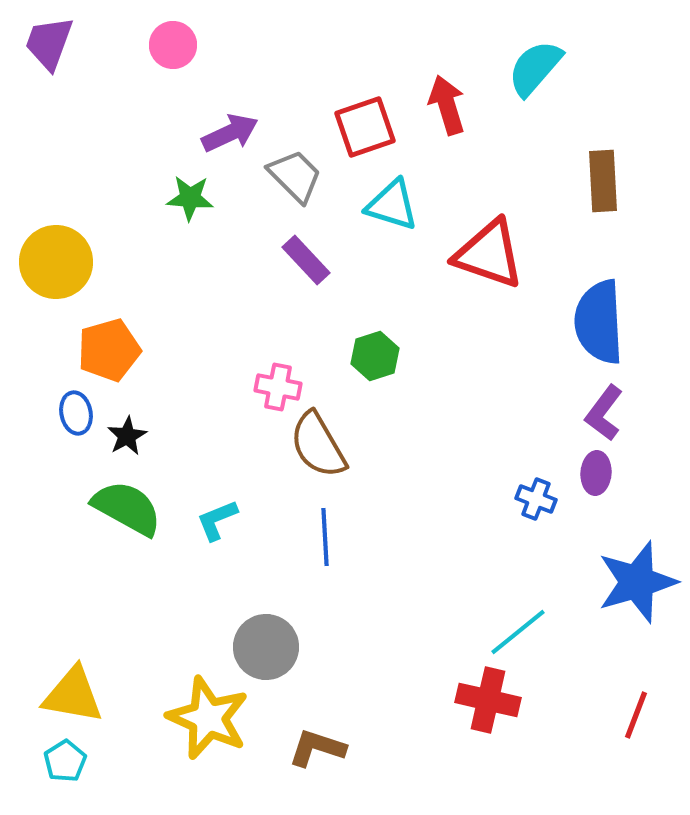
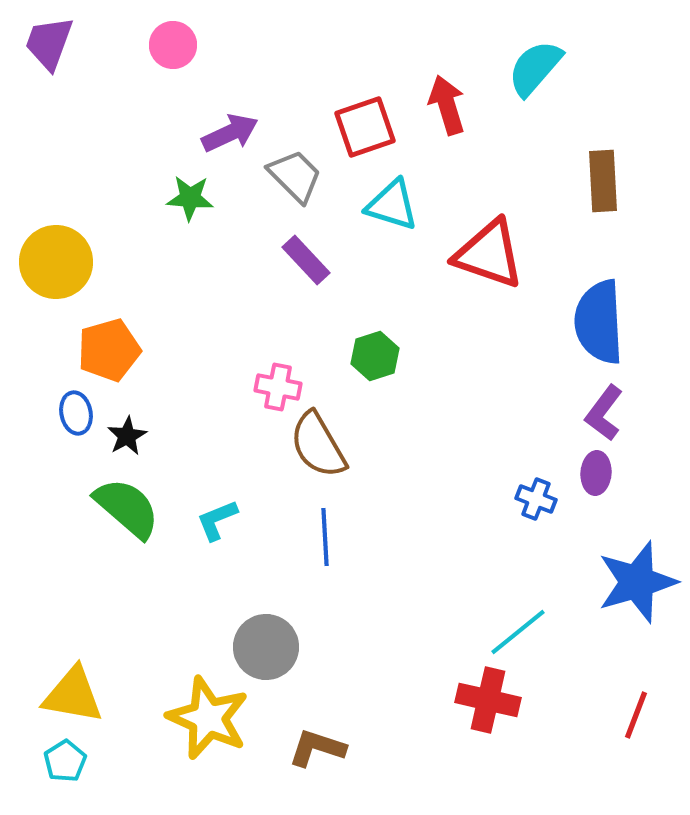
green semicircle: rotated 12 degrees clockwise
